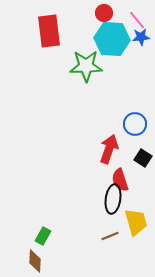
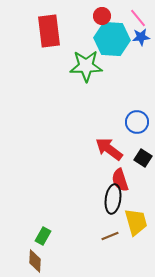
red circle: moved 2 px left, 3 px down
pink line: moved 1 px right, 2 px up
blue circle: moved 2 px right, 2 px up
red arrow: rotated 72 degrees counterclockwise
